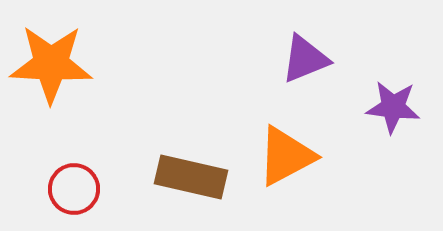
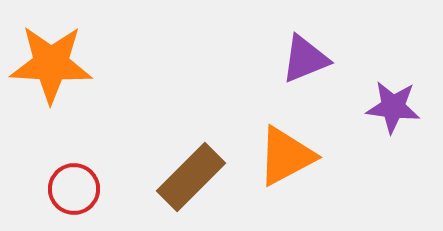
brown rectangle: rotated 58 degrees counterclockwise
